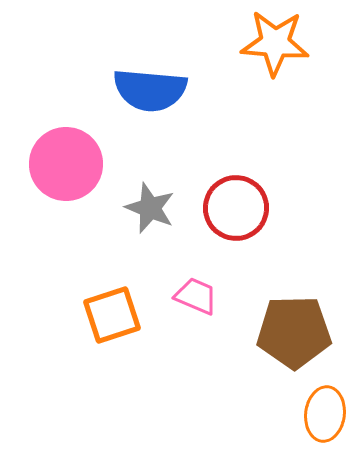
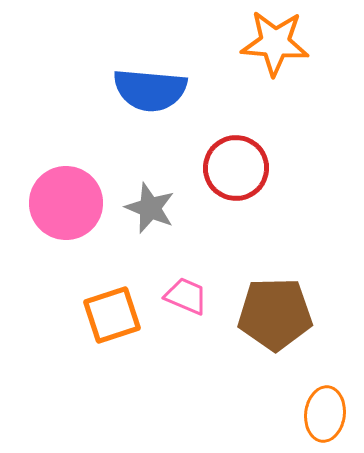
pink circle: moved 39 px down
red circle: moved 40 px up
pink trapezoid: moved 10 px left
brown pentagon: moved 19 px left, 18 px up
